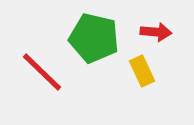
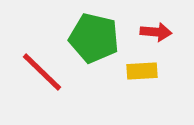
yellow rectangle: rotated 68 degrees counterclockwise
